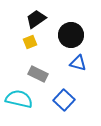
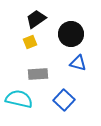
black circle: moved 1 px up
gray rectangle: rotated 30 degrees counterclockwise
